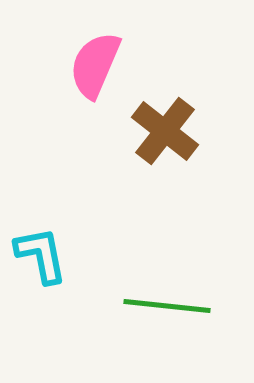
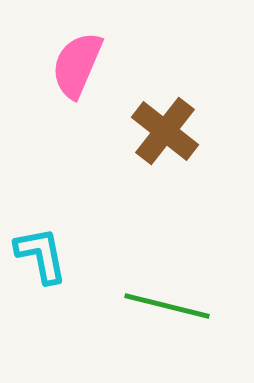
pink semicircle: moved 18 px left
green line: rotated 8 degrees clockwise
